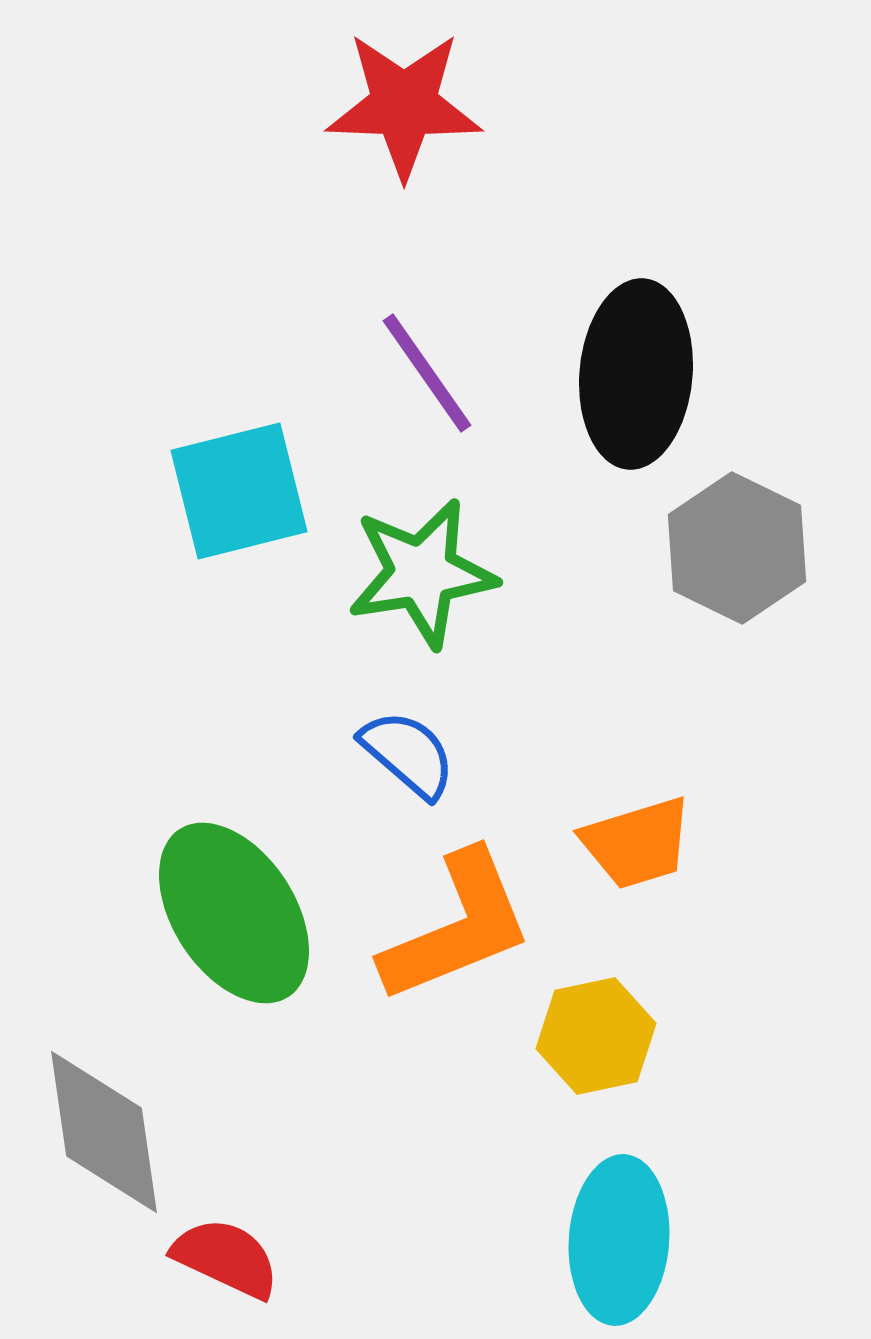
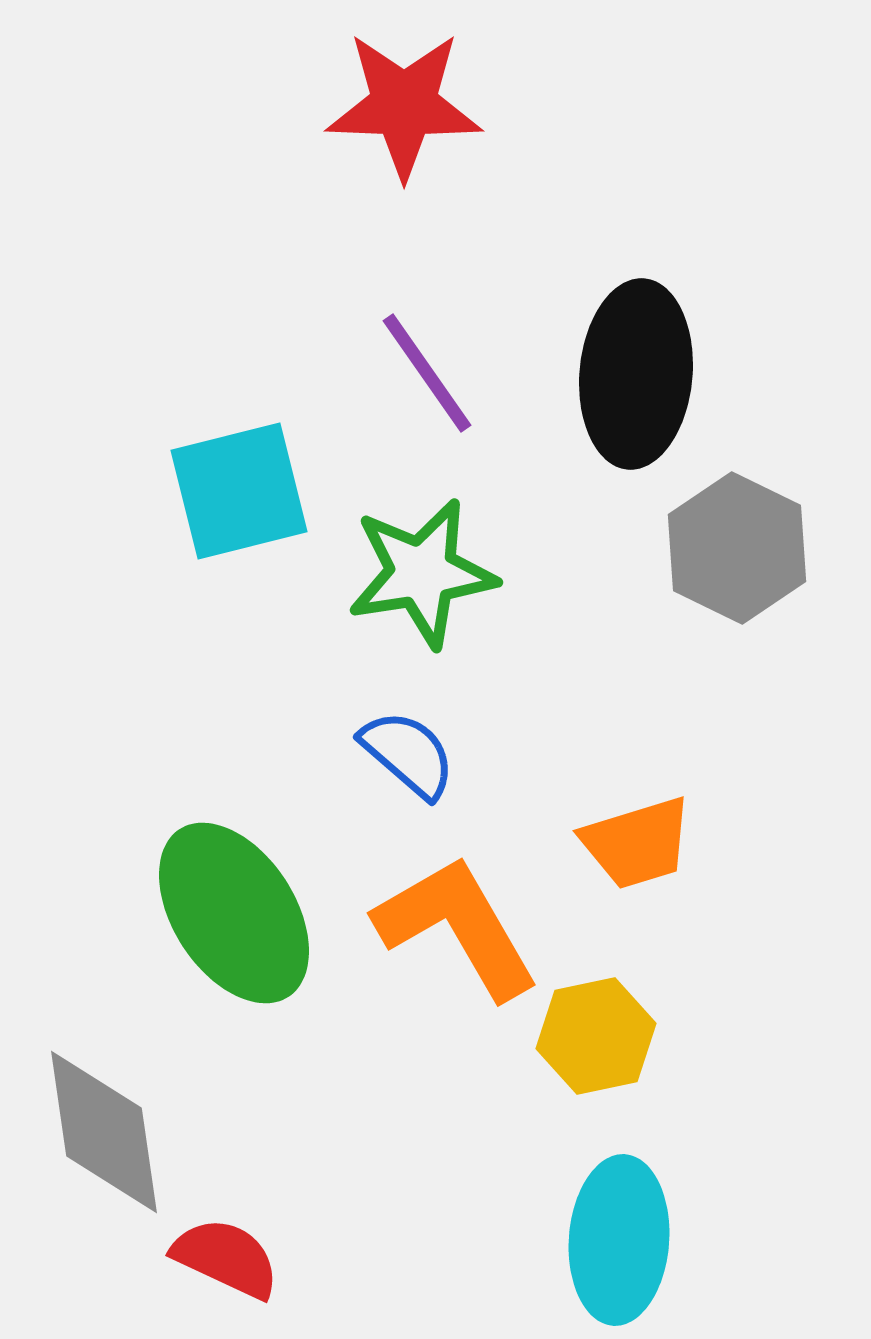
orange L-shape: rotated 98 degrees counterclockwise
